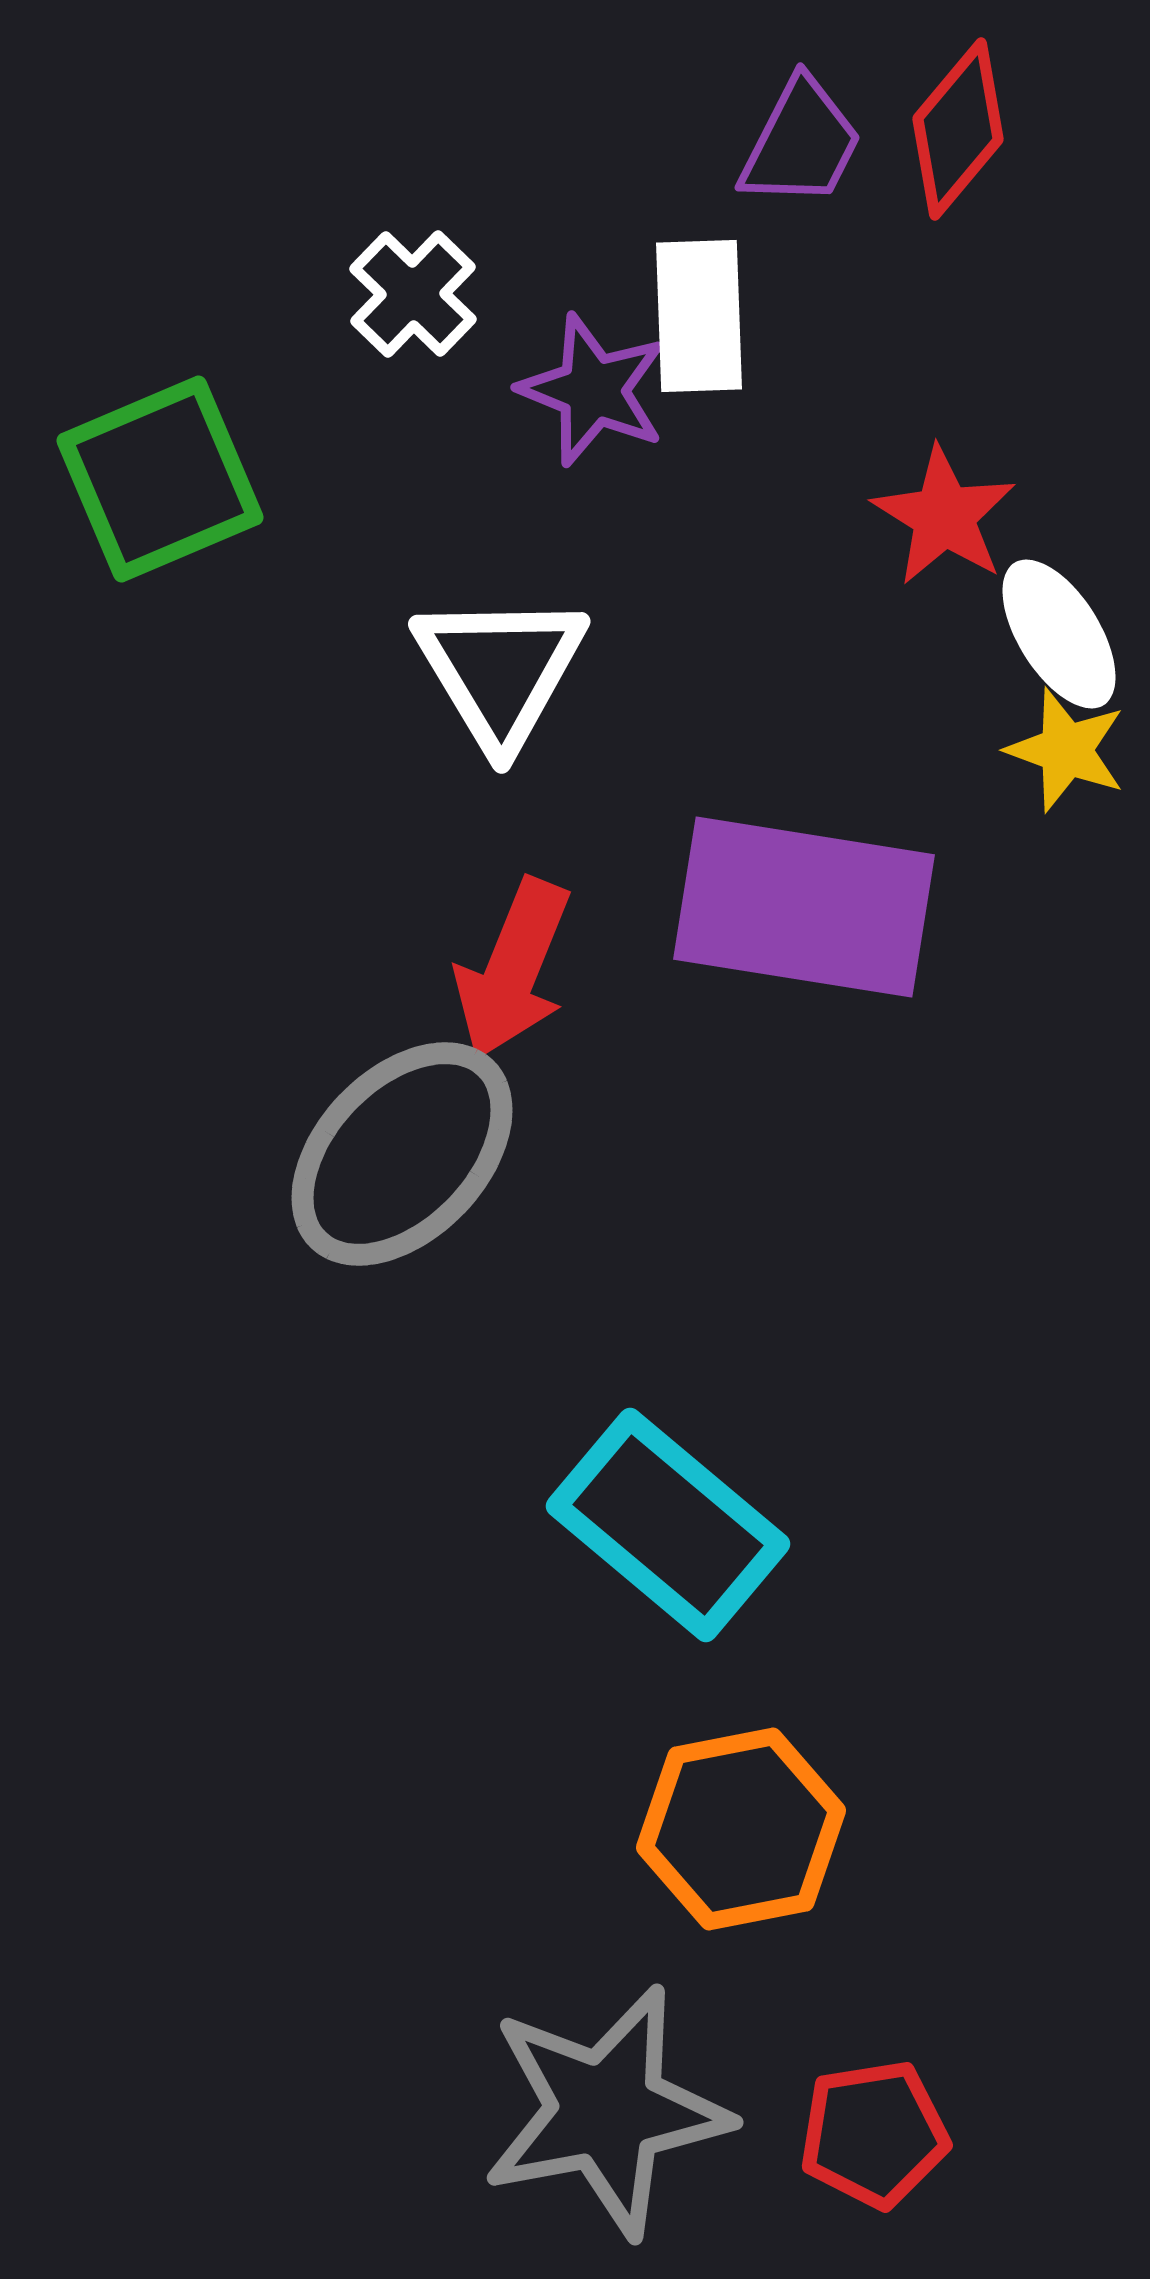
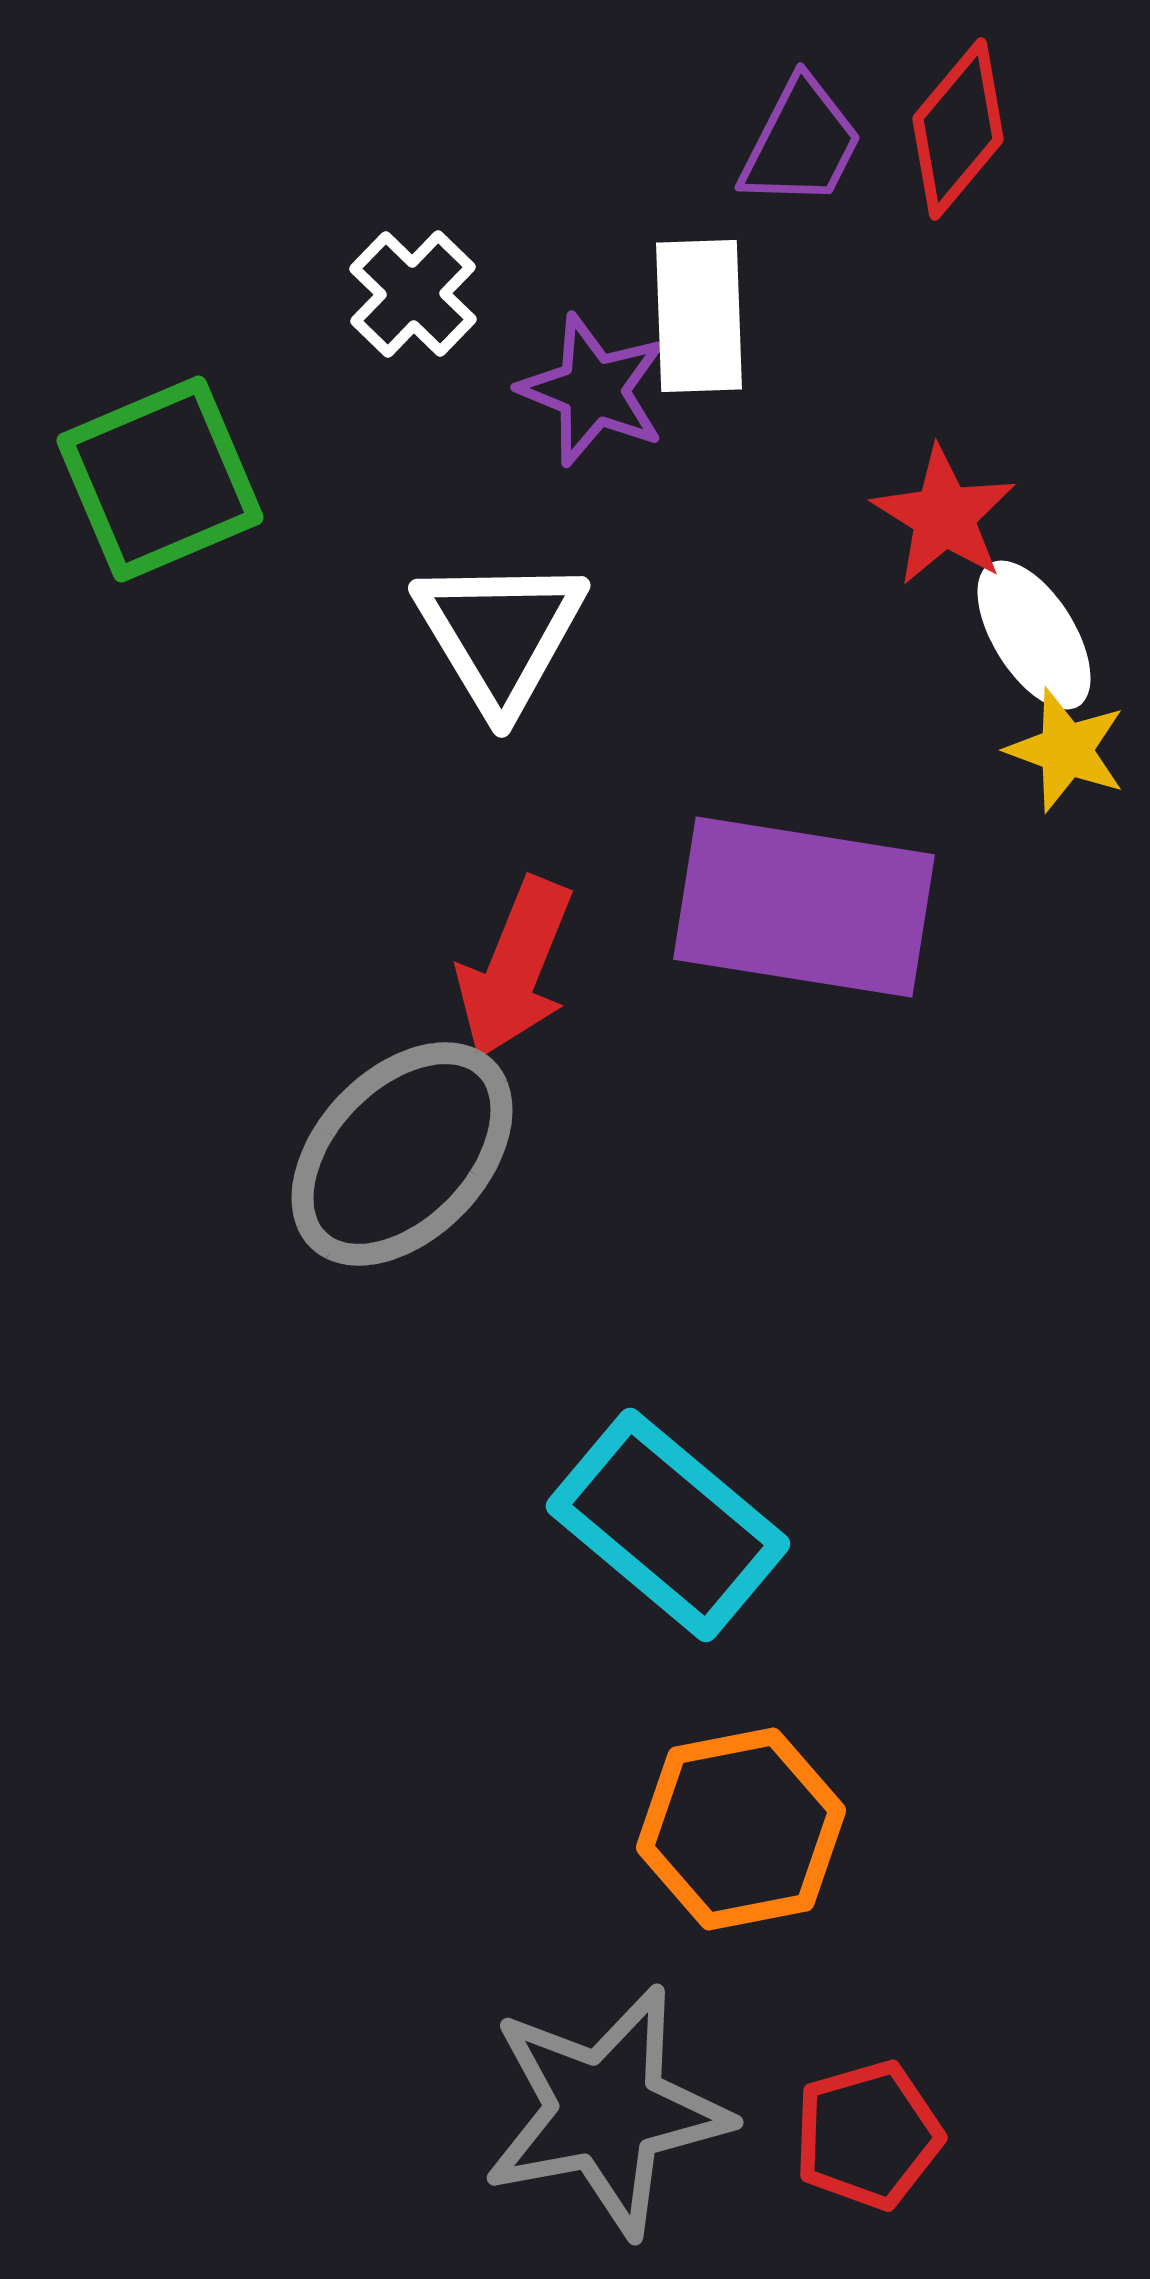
white ellipse: moved 25 px left, 1 px down
white triangle: moved 36 px up
red arrow: moved 2 px right, 1 px up
red pentagon: moved 6 px left, 1 px down; rotated 7 degrees counterclockwise
